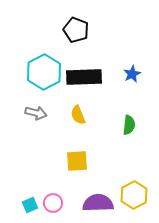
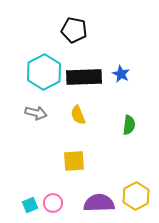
black pentagon: moved 2 px left; rotated 10 degrees counterclockwise
blue star: moved 11 px left; rotated 18 degrees counterclockwise
yellow square: moved 3 px left
yellow hexagon: moved 2 px right, 1 px down
purple semicircle: moved 1 px right
